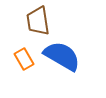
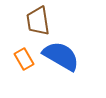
blue semicircle: moved 1 px left
